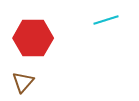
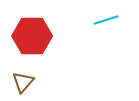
red hexagon: moved 1 px left, 2 px up
